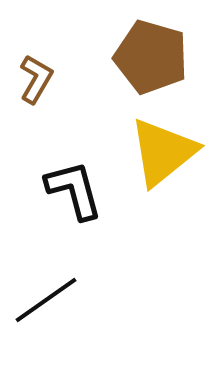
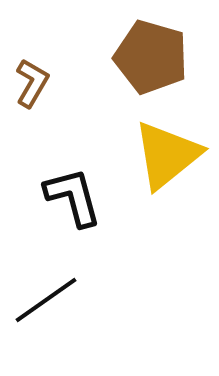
brown L-shape: moved 4 px left, 4 px down
yellow triangle: moved 4 px right, 3 px down
black L-shape: moved 1 px left, 7 px down
